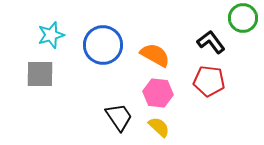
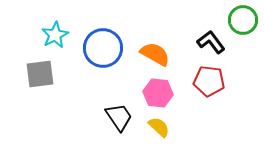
green circle: moved 2 px down
cyan star: moved 4 px right; rotated 12 degrees counterclockwise
blue circle: moved 3 px down
orange semicircle: moved 1 px up
gray square: rotated 8 degrees counterclockwise
